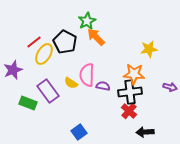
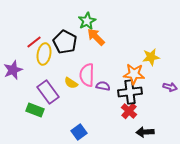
yellow star: moved 2 px right, 8 px down
yellow ellipse: rotated 20 degrees counterclockwise
purple rectangle: moved 1 px down
green rectangle: moved 7 px right, 7 px down
